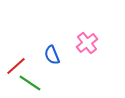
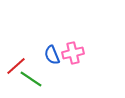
pink cross: moved 14 px left, 10 px down; rotated 25 degrees clockwise
green line: moved 1 px right, 4 px up
